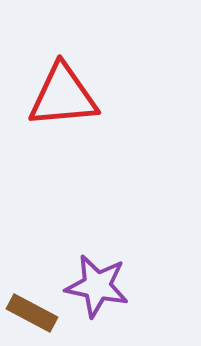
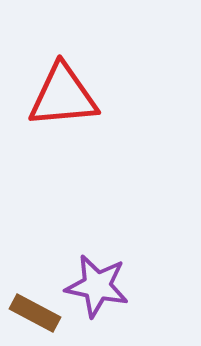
brown rectangle: moved 3 px right
